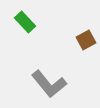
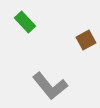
gray L-shape: moved 1 px right, 2 px down
